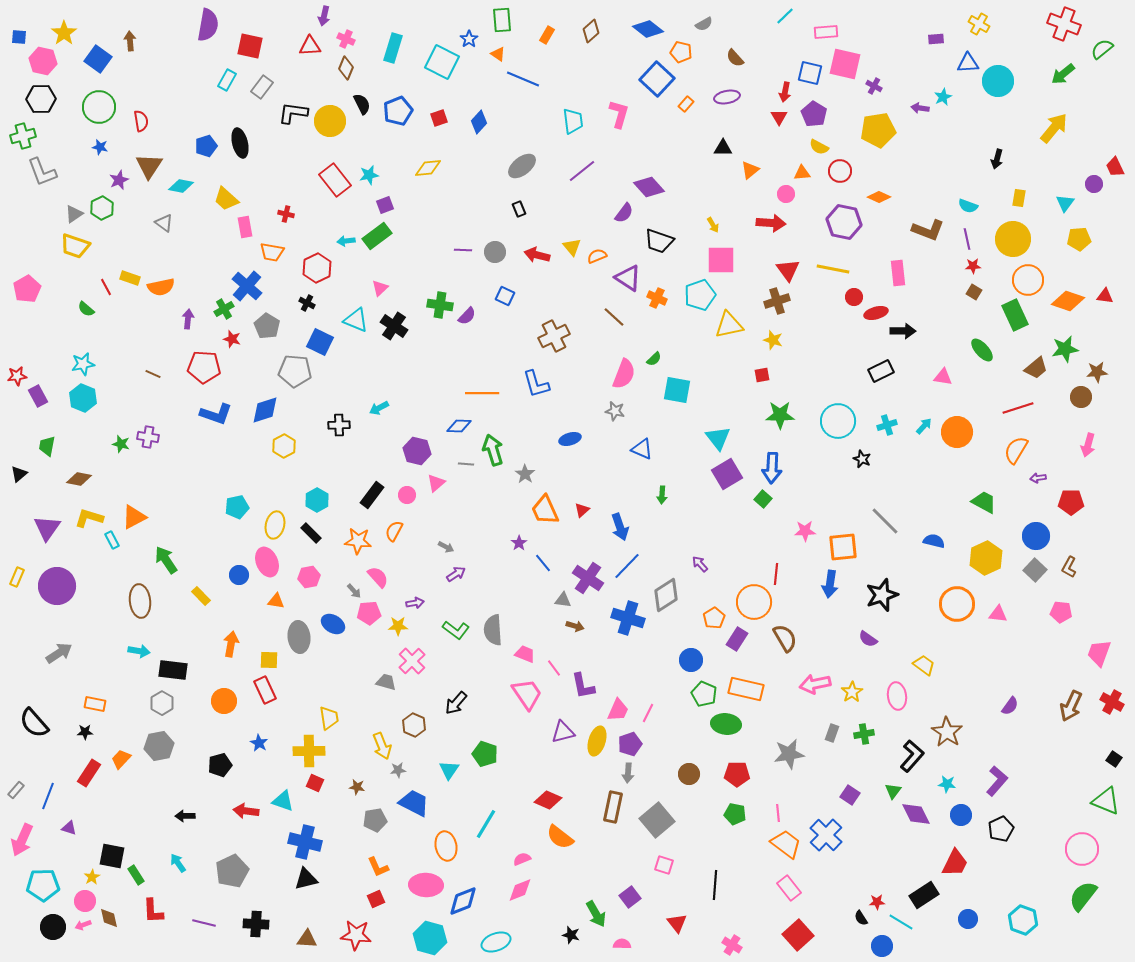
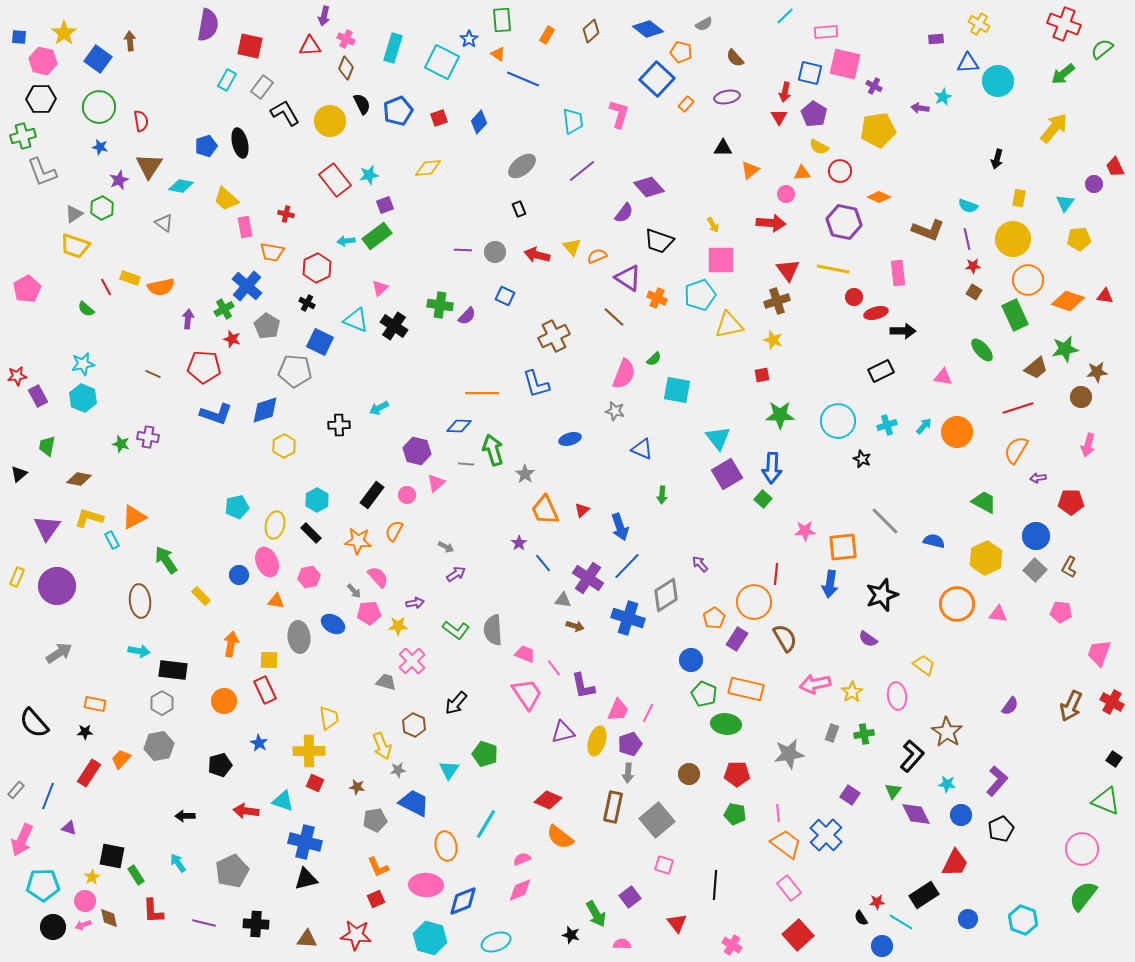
black L-shape at (293, 113): moved 8 px left; rotated 52 degrees clockwise
